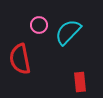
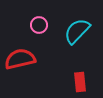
cyan semicircle: moved 9 px right, 1 px up
red semicircle: rotated 88 degrees clockwise
